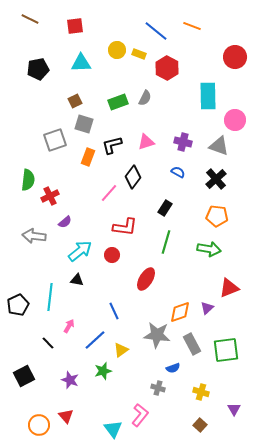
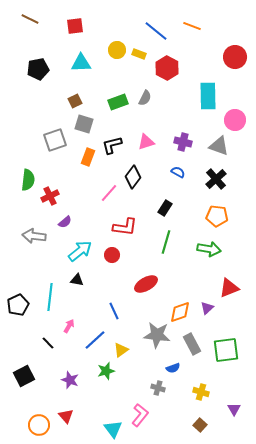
red ellipse at (146, 279): moved 5 px down; rotated 30 degrees clockwise
green star at (103, 371): moved 3 px right
